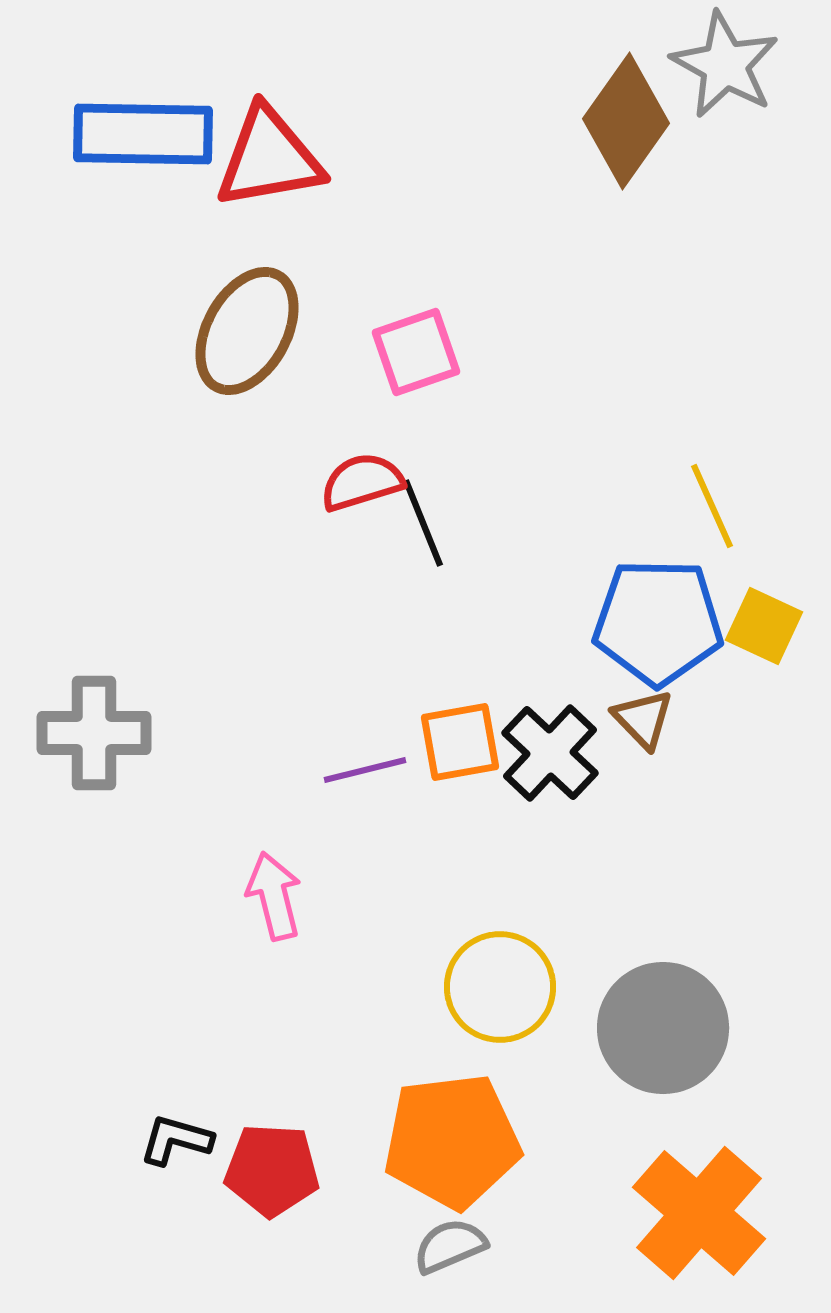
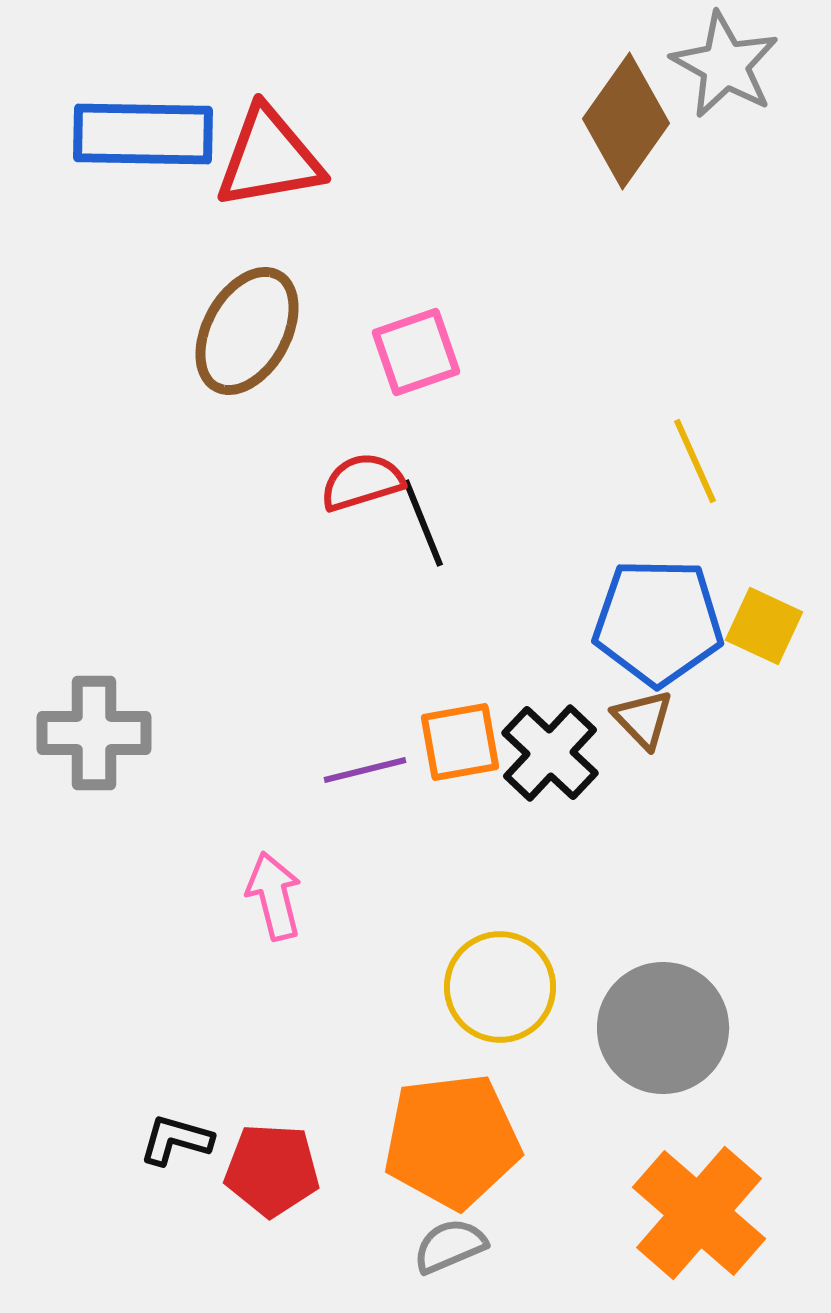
yellow line: moved 17 px left, 45 px up
